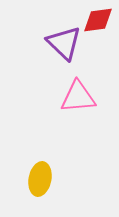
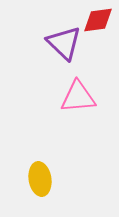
yellow ellipse: rotated 20 degrees counterclockwise
